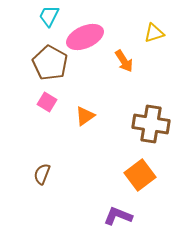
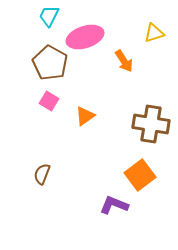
pink ellipse: rotated 6 degrees clockwise
pink square: moved 2 px right, 1 px up
purple L-shape: moved 4 px left, 11 px up
